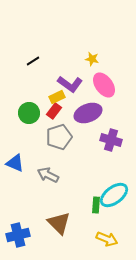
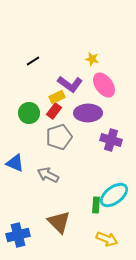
purple ellipse: rotated 20 degrees clockwise
brown triangle: moved 1 px up
